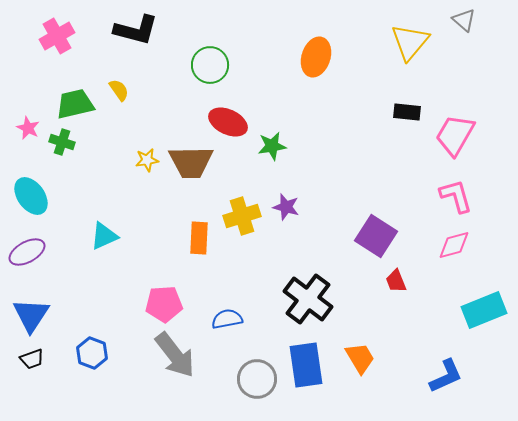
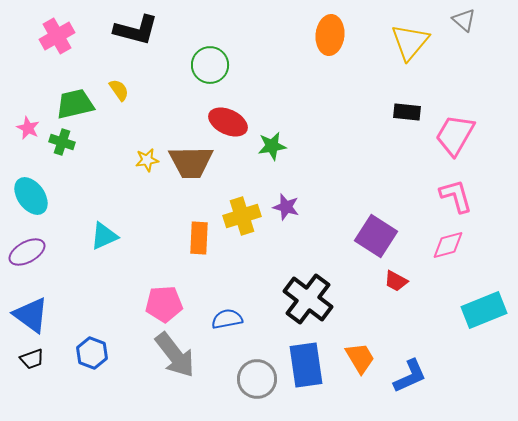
orange ellipse: moved 14 px right, 22 px up; rotated 12 degrees counterclockwise
pink diamond: moved 6 px left
red trapezoid: rotated 40 degrees counterclockwise
blue triangle: rotated 27 degrees counterclockwise
blue L-shape: moved 36 px left
